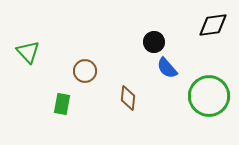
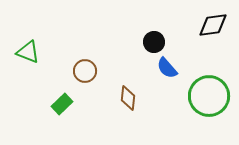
green triangle: rotated 25 degrees counterclockwise
green rectangle: rotated 35 degrees clockwise
